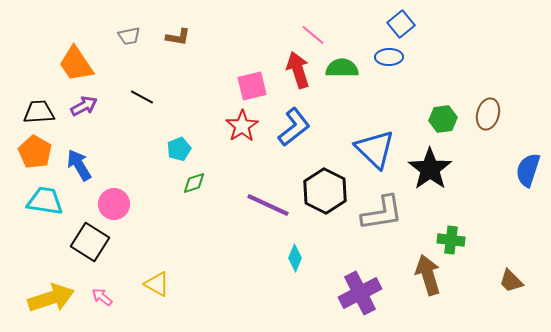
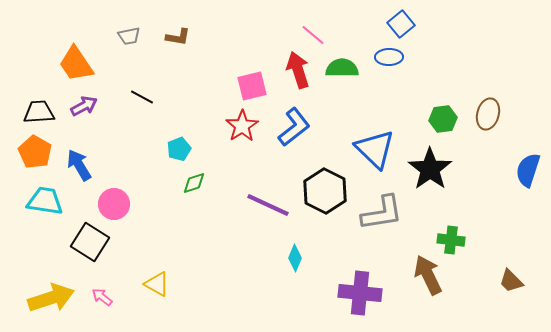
brown arrow: rotated 9 degrees counterclockwise
purple cross: rotated 33 degrees clockwise
